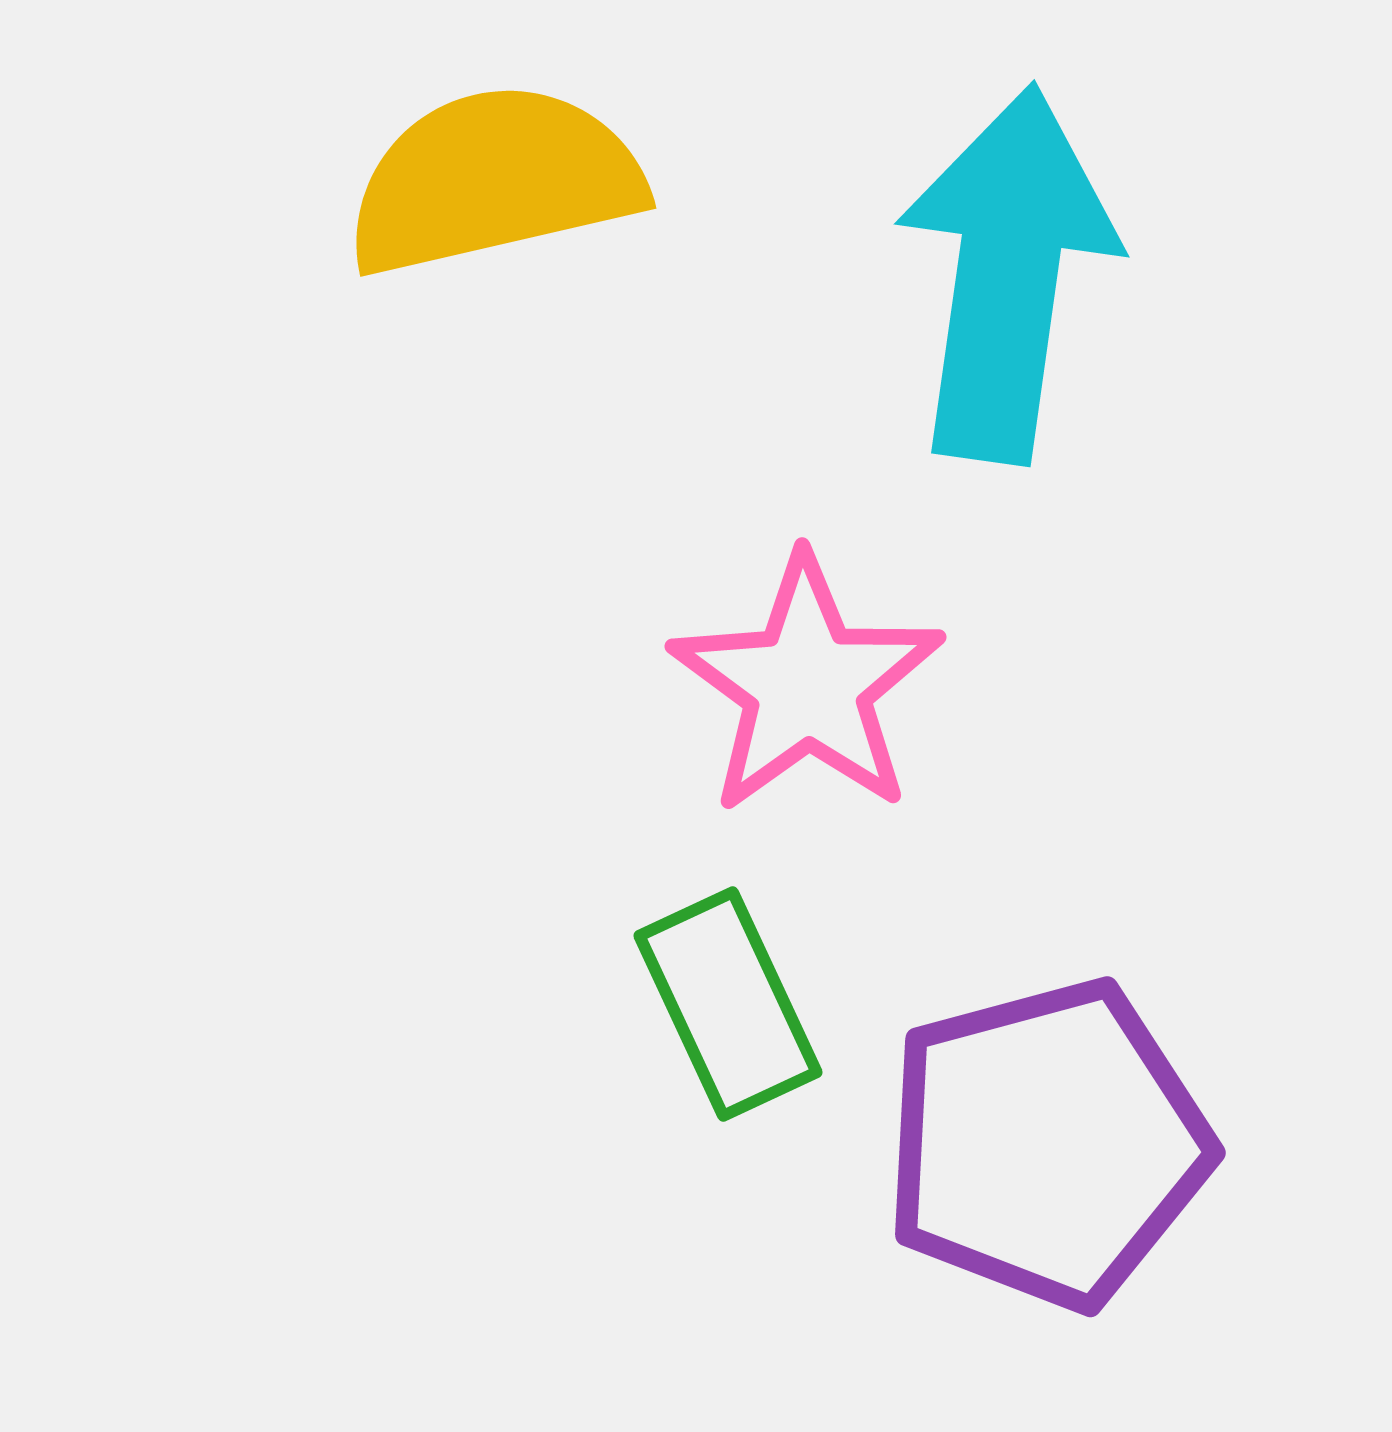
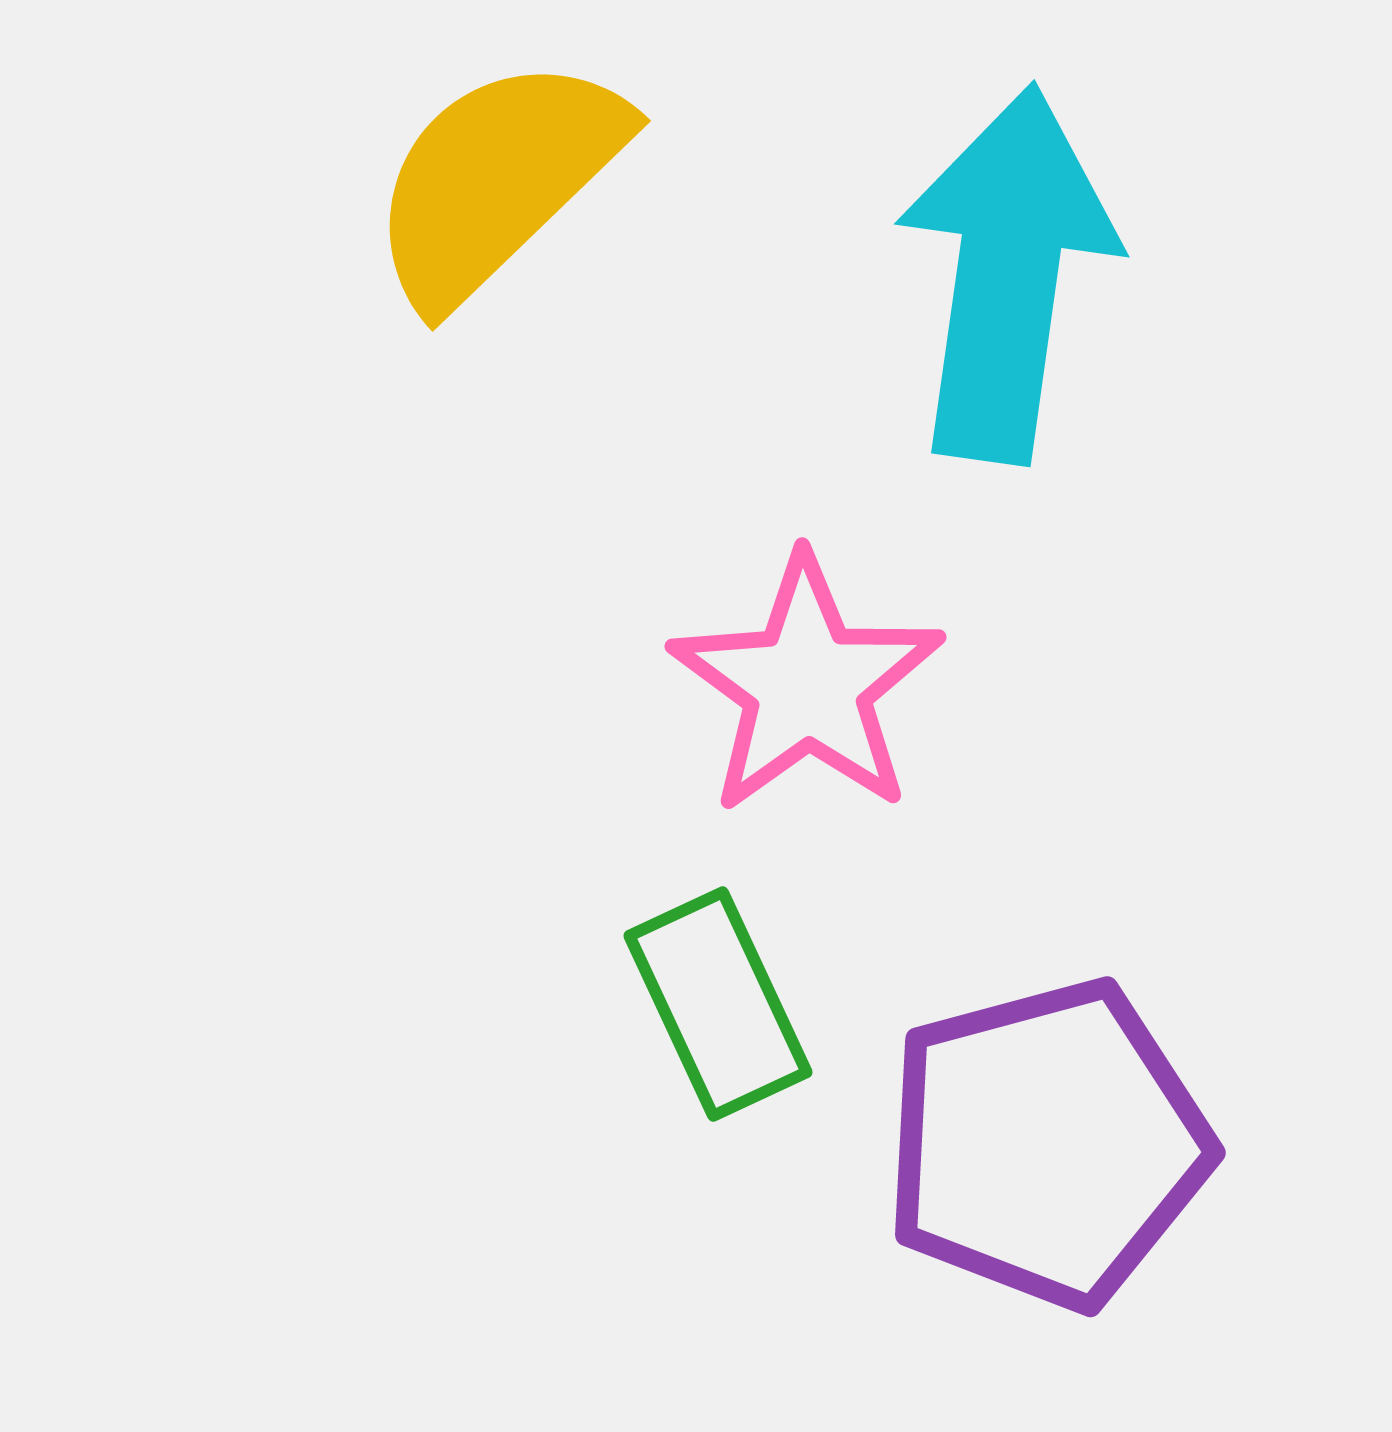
yellow semicircle: moved 3 px right; rotated 31 degrees counterclockwise
green rectangle: moved 10 px left
